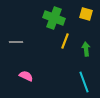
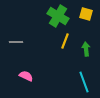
green cross: moved 4 px right, 2 px up; rotated 10 degrees clockwise
